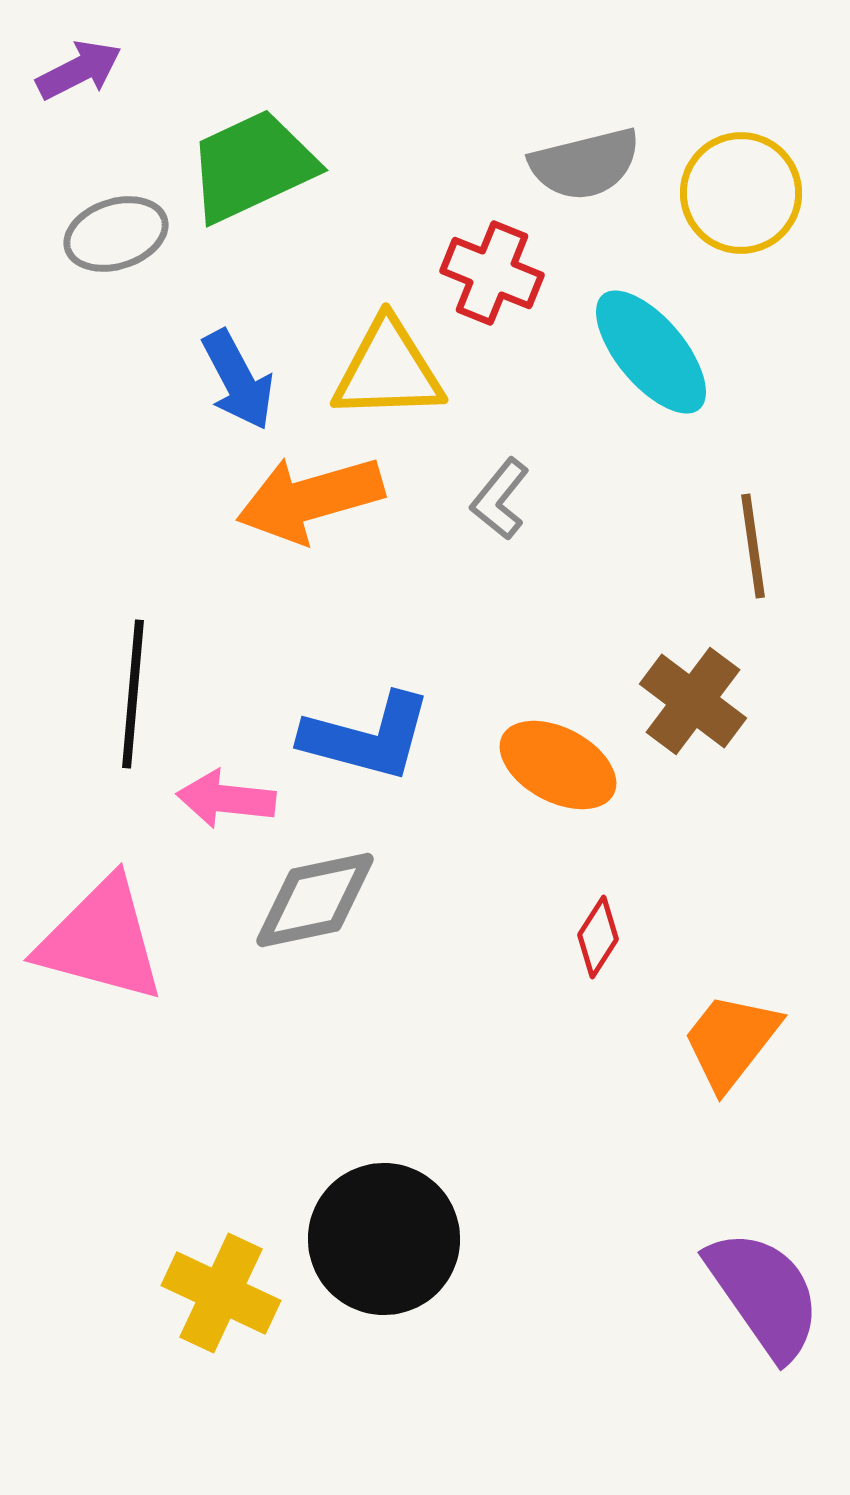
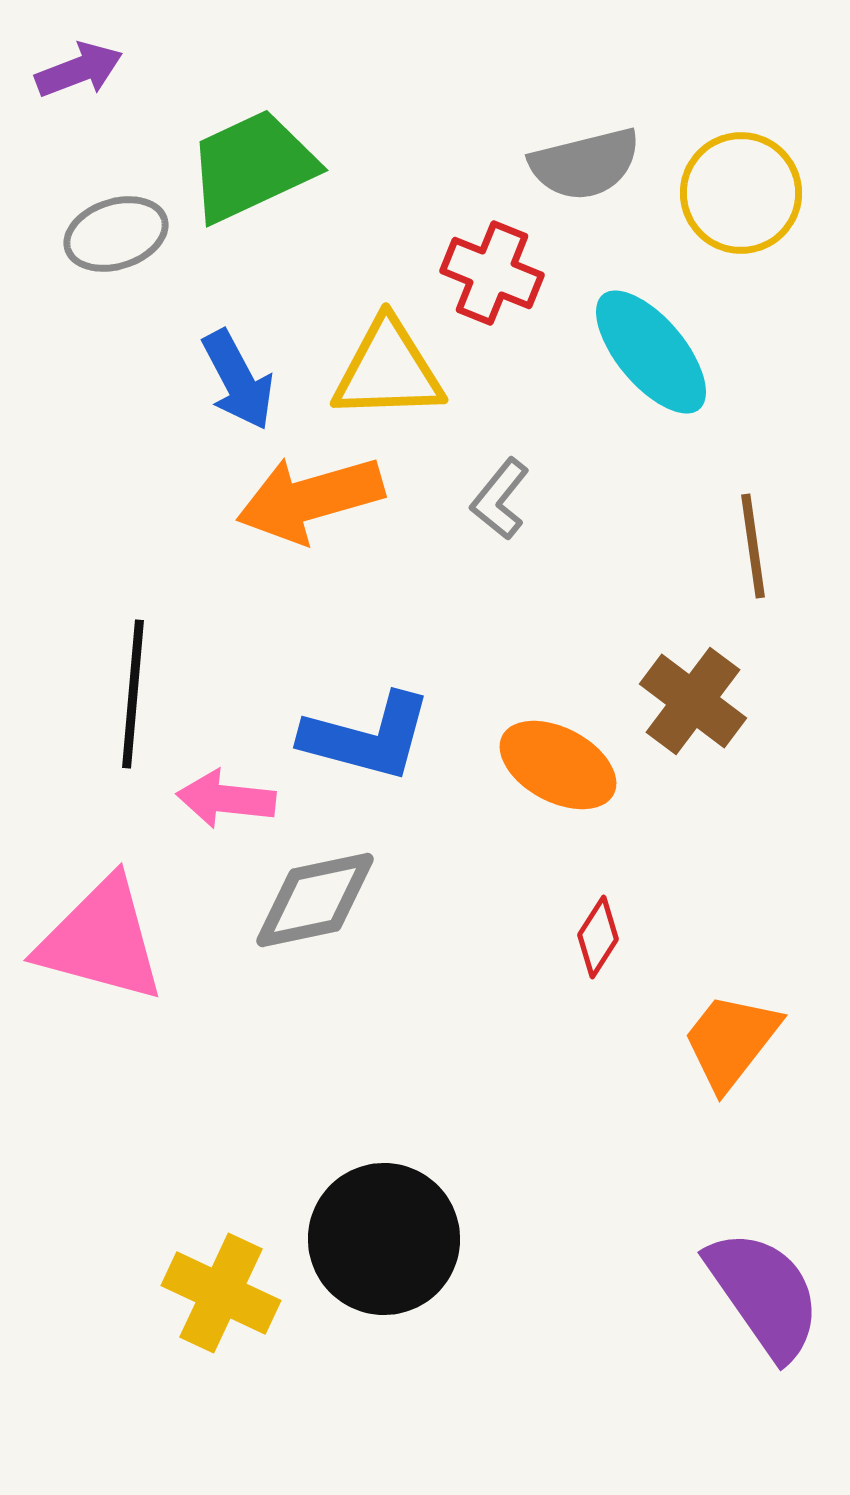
purple arrow: rotated 6 degrees clockwise
